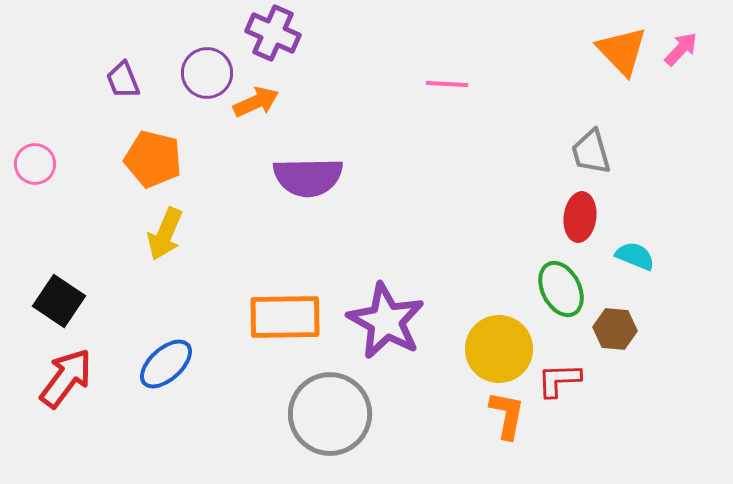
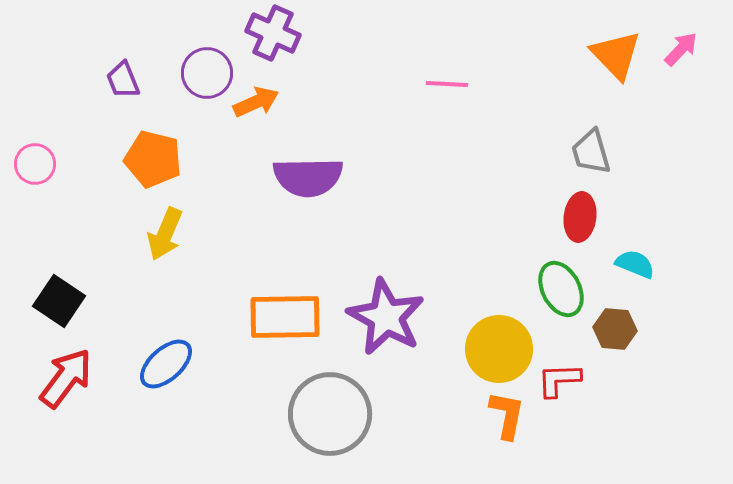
orange triangle: moved 6 px left, 4 px down
cyan semicircle: moved 8 px down
purple star: moved 4 px up
